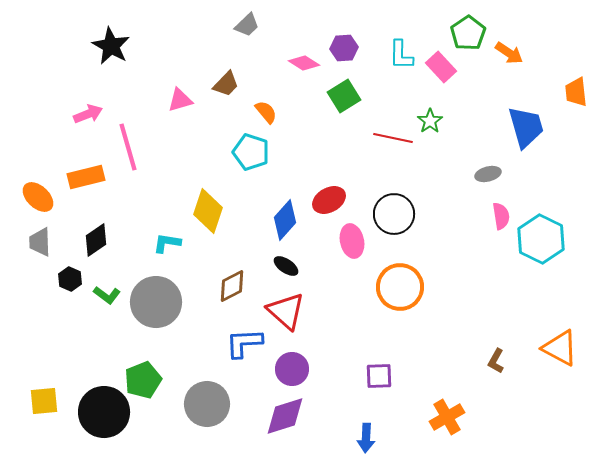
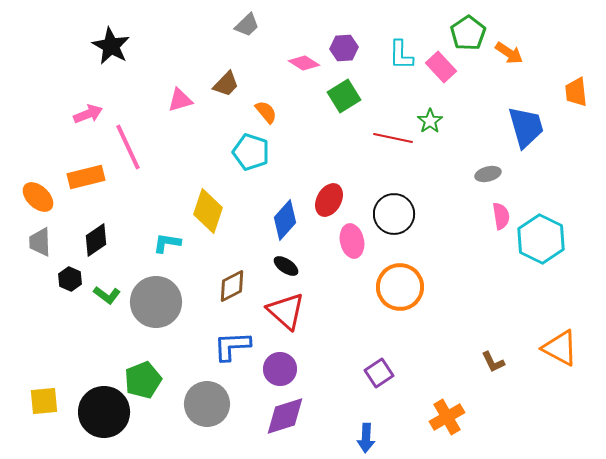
pink line at (128, 147): rotated 9 degrees counterclockwise
red ellipse at (329, 200): rotated 32 degrees counterclockwise
blue L-shape at (244, 343): moved 12 px left, 3 px down
brown L-shape at (496, 361): moved 3 px left, 1 px down; rotated 55 degrees counterclockwise
purple circle at (292, 369): moved 12 px left
purple square at (379, 376): moved 3 px up; rotated 32 degrees counterclockwise
